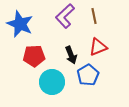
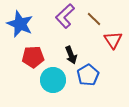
brown line: moved 3 px down; rotated 35 degrees counterclockwise
red triangle: moved 15 px right, 7 px up; rotated 42 degrees counterclockwise
red pentagon: moved 1 px left, 1 px down
cyan circle: moved 1 px right, 2 px up
